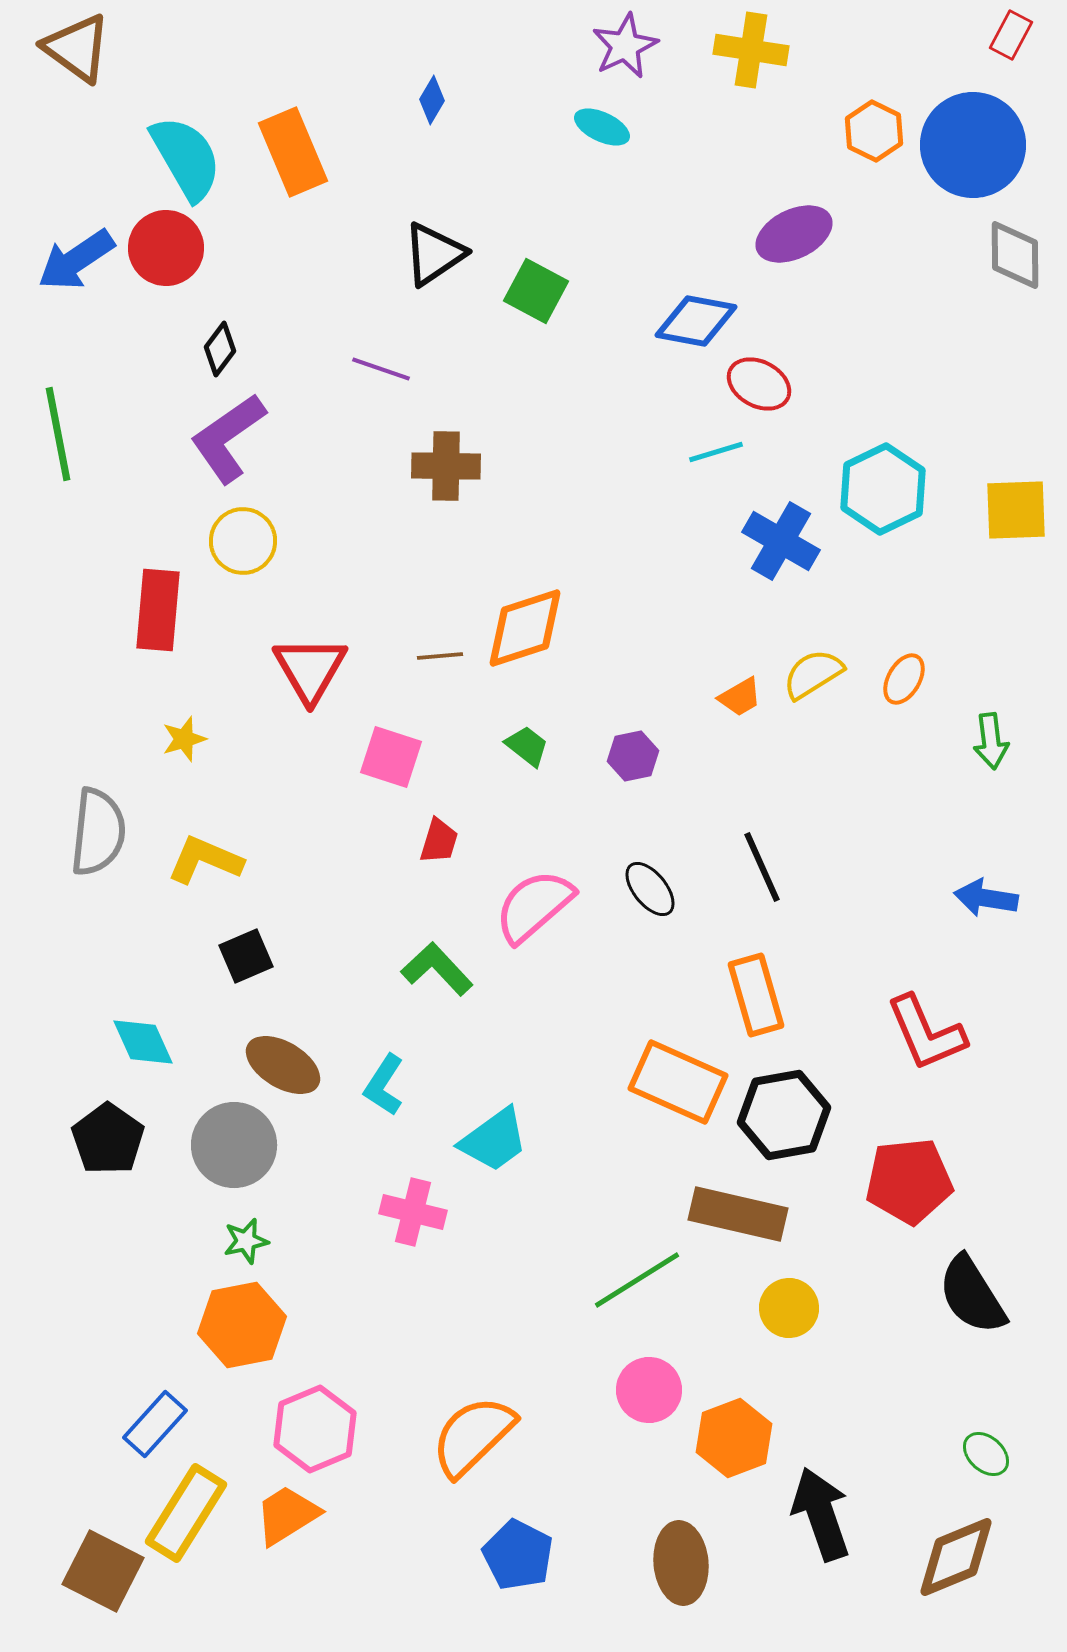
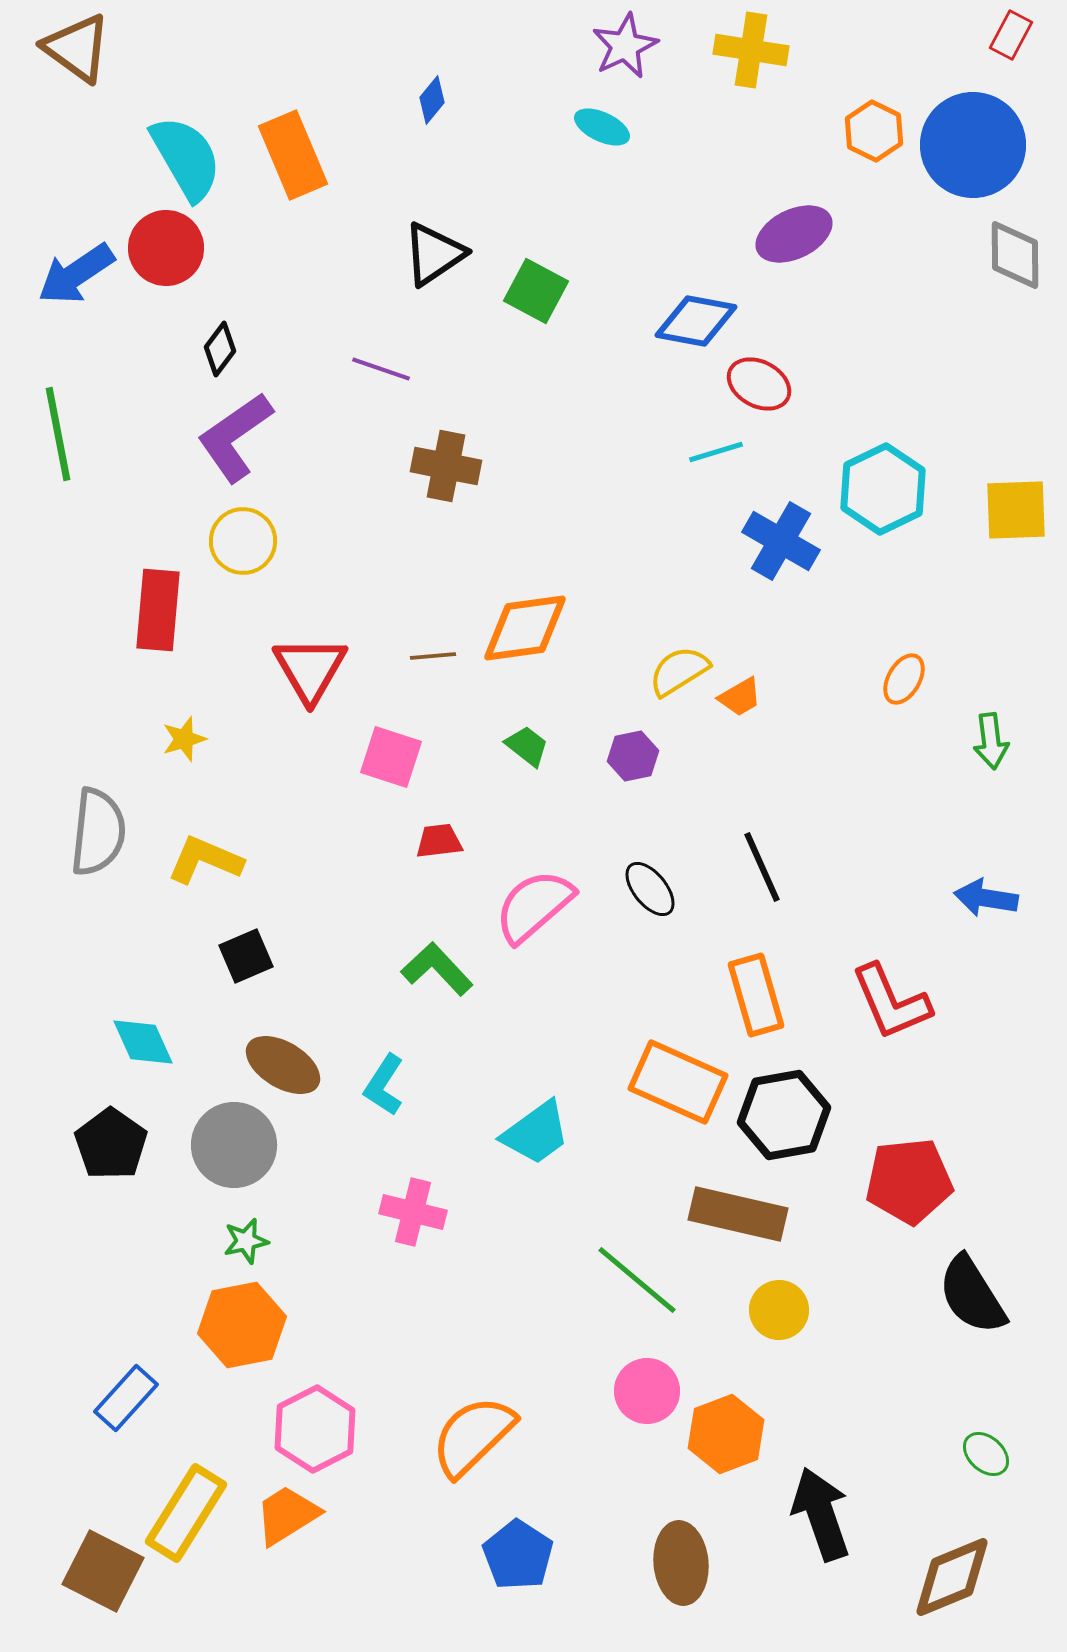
blue diamond at (432, 100): rotated 9 degrees clockwise
orange rectangle at (293, 152): moved 3 px down
blue arrow at (76, 260): moved 14 px down
purple L-shape at (228, 438): moved 7 px right, 1 px up
brown cross at (446, 466): rotated 10 degrees clockwise
orange diamond at (525, 628): rotated 10 degrees clockwise
brown line at (440, 656): moved 7 px left
yellow semicircle at (813, 674): moved 134 px left, 3 px up
red trapezoid at (439, 841): rotated 114 degrees counterclockwise
red L-shape at (926, 1033): moved 35 px left, 31 px up
black pentagon at (108, 1139): moved 3 px right, 5 px down
cyan trapezoid at (494, 1140): moved 42 px right, 7 px up
green line at (637, 1280): rotated 72 degrees clockwise
yellow circle at (789, 1308): moved 10 px left, 2 px down
pink circle at (649, 1390): moved 2 px left, 1 px down
blue rectangle at (155, 1424): moved 29 px left, 26 px up
pink hexagon at (315, 1429): rotated 4 degrees counterclockwise
orange hexagon at (734, 1438): moved 8 px left, 4 px up
blue pentagon at (518, 1555): rotated 6 degrees clockwise
brown diamond at (956, 1557): moved 4 px left, 20 px down
